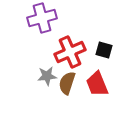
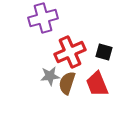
purple cross: moved 1 px right
black square: moved 2 px down
gray star: moved 3 px right
